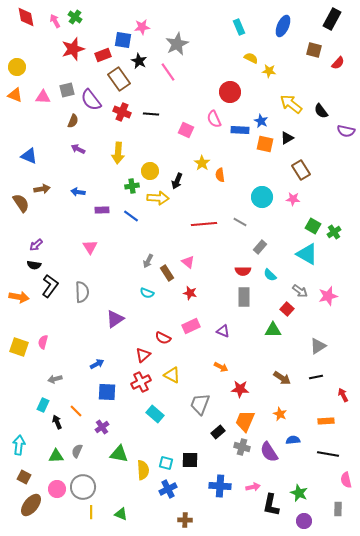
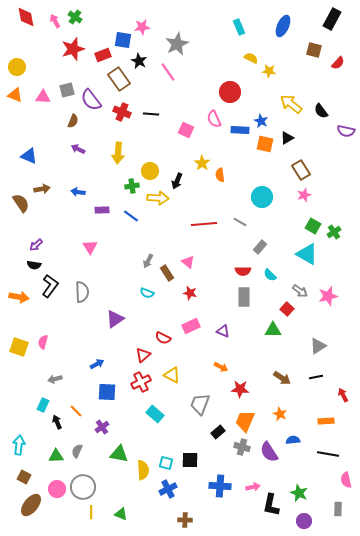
pink star at (293, 199): moved 11 px right, 4 px up; rotated 24 degrees counterclockwise
